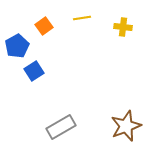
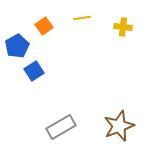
brown star: moved 7 px left
